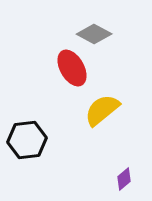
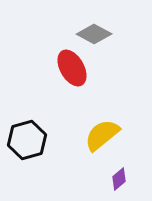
yellow semicircle: moved 25 px down
black hexagon: rotated 9 degrees counterclockwise
purple diamond: moved 5 px left
